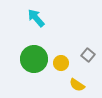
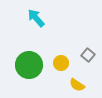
green circle: moved 5 px left, 6 px down
